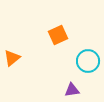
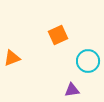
orange triangle: rotated 18 degrees clockwise
